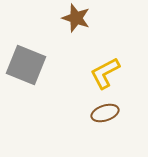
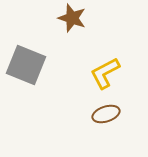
brown star: moved 4 px left
brown ellipse: moved 1 px right, 1 px down
